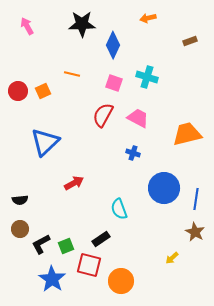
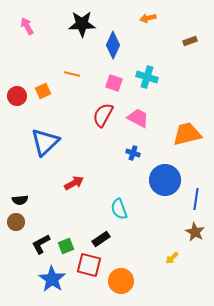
red circle: moved 1 px left, 5 px down
blue circle: moved 1 px right, 8 px up
brown circle: moved 4 px left, 7 px up
